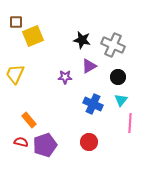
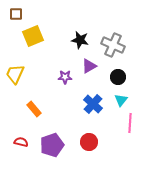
brown square: moved 8 px up
black star: moved 2 px left
blue cross: rotated 18 degrees clockwise
orange rectangle: moved 5 px right, 11 px up
purple pentagon: moved 7 px right
